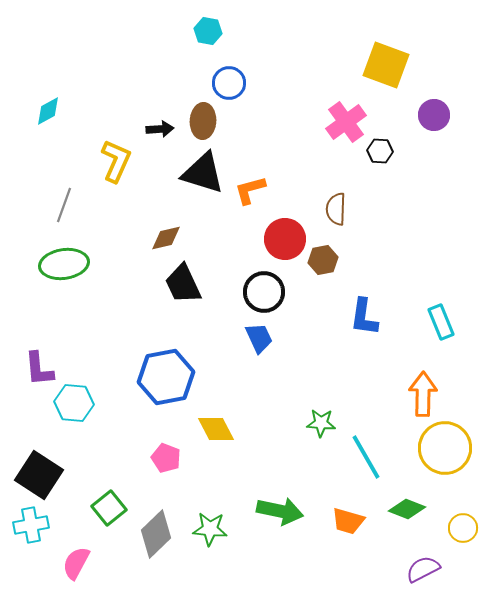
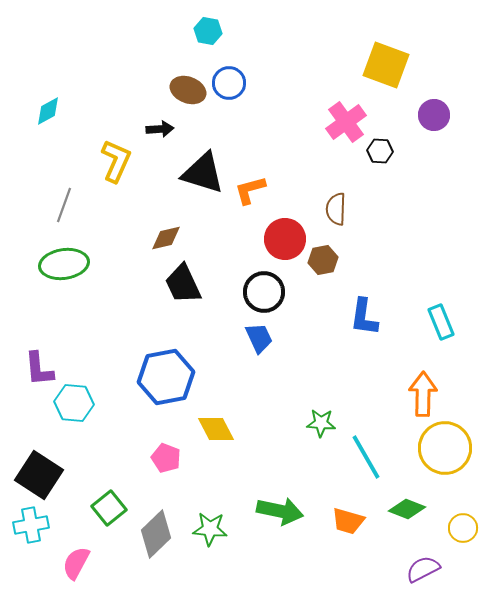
brown ellipse at (203, 121): moved 15 px left, 31 px up; rotated 72 degrees counterclockwise
